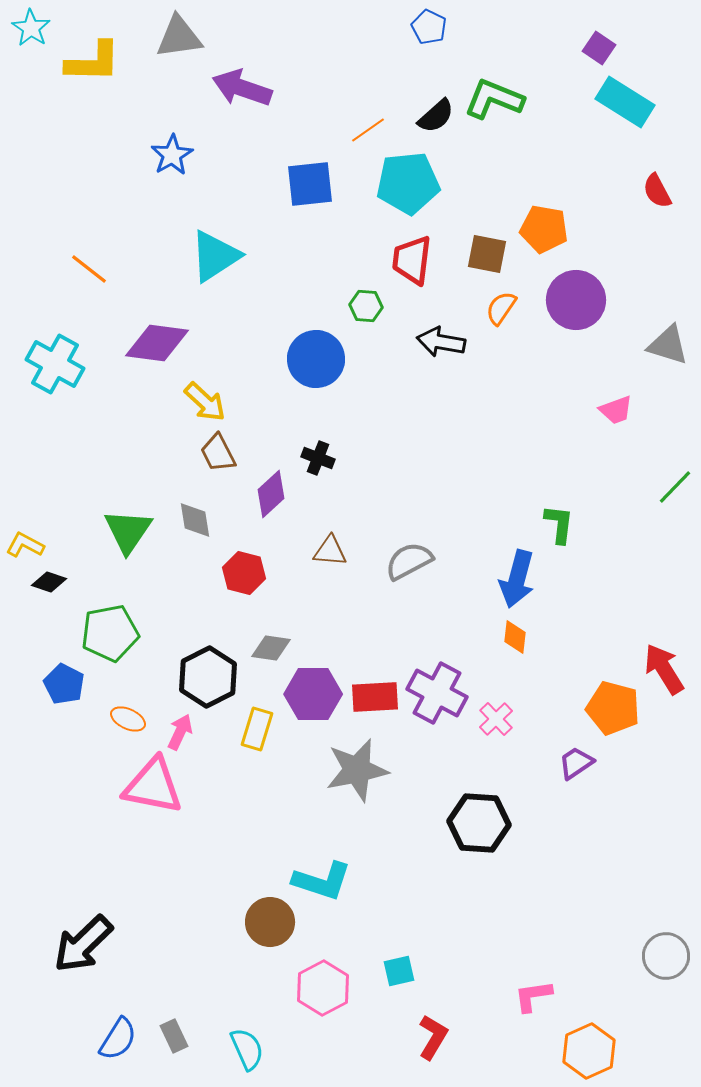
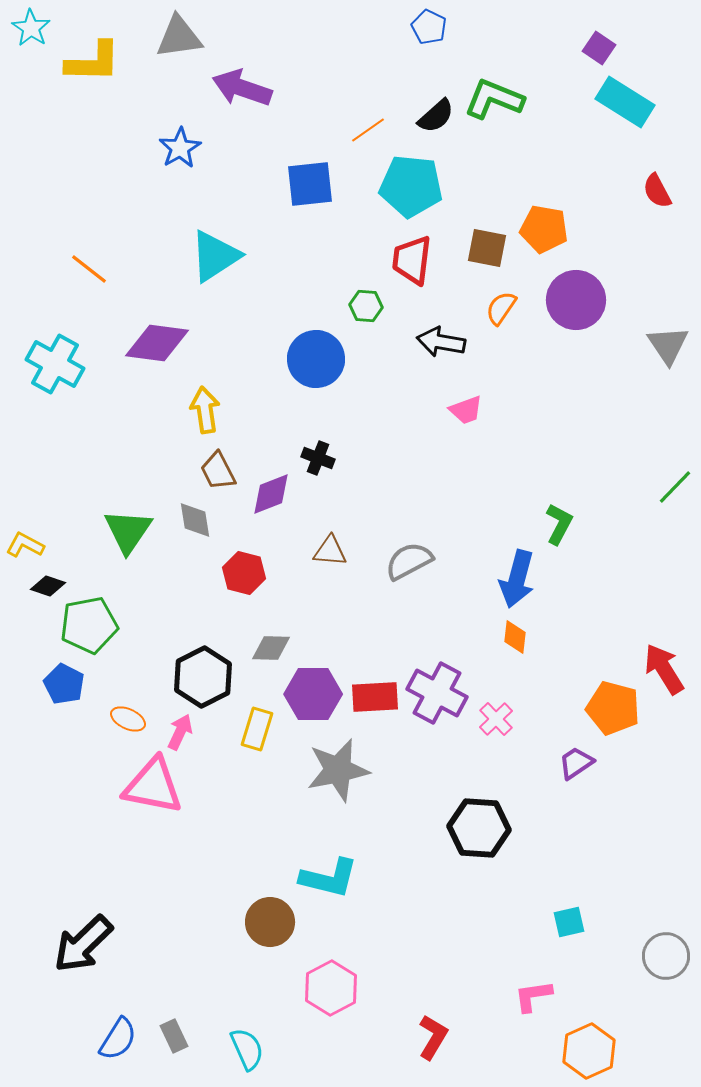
blue star at (172, 155): moved 8 px right, 7 px up
cyan pentagon at (408, 183): moved 3 px right, 3 px down; rotated 12 degrees clockwise
brown square at (487, 254): moved 6 px up
gray triangle at (668, 345): rotated 39 degrees clockwise
yellow arrow at (205, 402): moved 8 px down; rotated 141 degrees counterclockwise
pink trapezoid at (616, 410): moved 150 px left
brown trapezoid at (218, 453): moved 18 px down
purple diamond at (271, 494): rotated 21 degrees clockwise
green L-shape at (559, 524): rotated 21 degrees clockwise
black diamond at (49, 582): moved 1 px left, 4 px down
green pentagon at (110, 633): moved 21 px left, 8 px up
gray diamond at (271, 648): rotated 6 degrees counterclockwise
black hexagon at (208, 677): moved 5 px left
gray star at (357, 770): moved 19 px left
black hexagon at (479, 823): moved 5 px down
cyan L-shape at (322, 881): moved 7 px right, 3 px up; rotated 4 degrees counterclockwise
cyan square at (399, 971): moved 170 px right, 49 px up
pink hexagon at (323, 988): moved 8 px right
